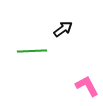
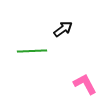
pink L-shape: moved 2 px left, 2 px up
